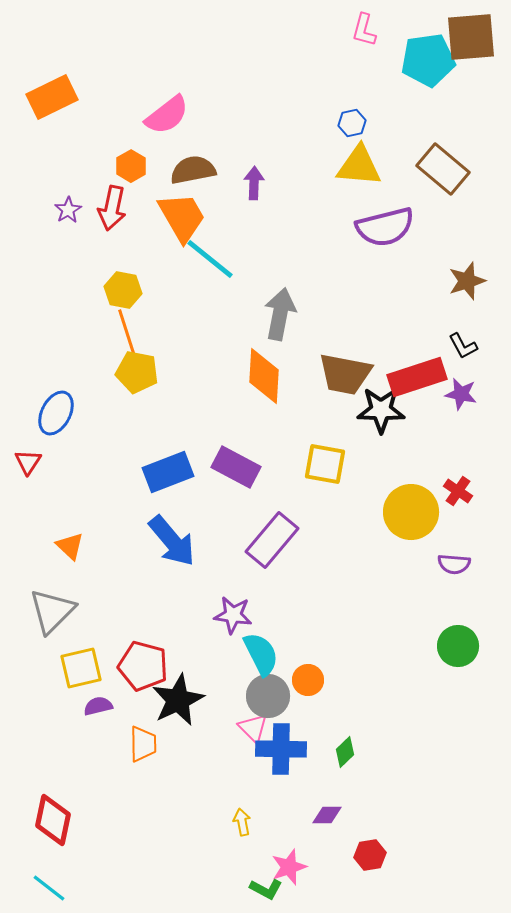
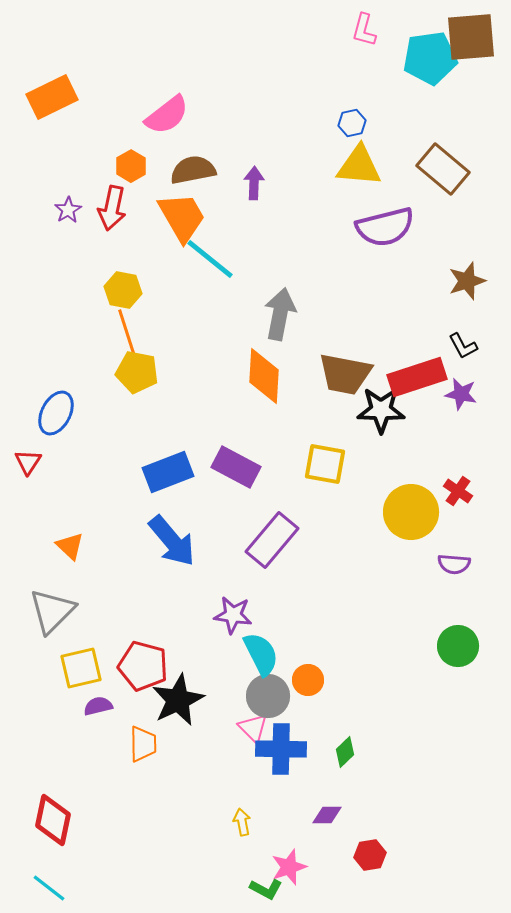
cyan pentagon at (428, 60): moved 2 px right, 2 px up
